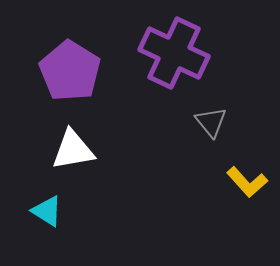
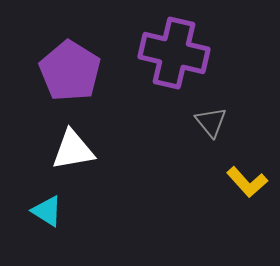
purple cross: rotated 12 degrees counterclockwise
